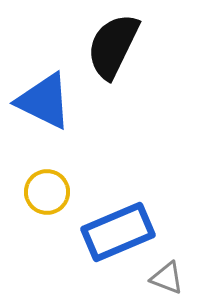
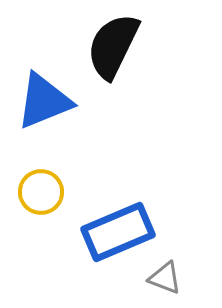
blue triangle: rotated 48 degrees counterclockwise
yellow circle: moved 6 px left
gray triangle: moved 2 px left
